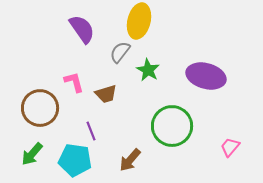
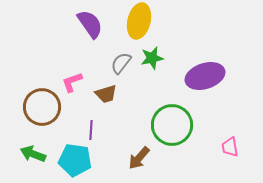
purple semicircle: moved 8 px right, 5 px up
gray semicircle: moved 1 px right, 11 px down
green star: moved 4 px right, 12 px up; rotated 30 degrees clockwise
purple ellipse: moved 1 px left; rotated 33 degrees counterclockwise
pink L-shape: moved 2 px left; rotated 95 degrees counterclockwise
brown circle: moved 2 px right, 1 px up
green circle: moved 1 px up
purple line: moved 1 px up; rotated 24 degrees clockwise
pink trapezoid: rotated 50 degrees counterclockwise
green arrow: moved 1 px right; rotated 70 degrees clockwise
brown arrow: moved 9 px right, 2 px up
